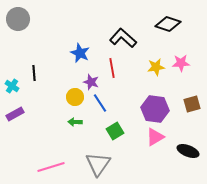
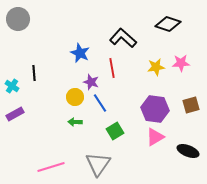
brown square: moved 1 px left, 1 px down
